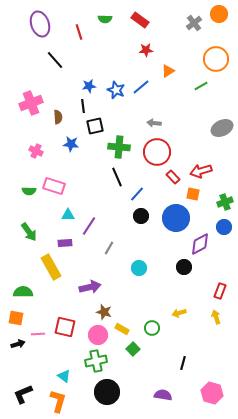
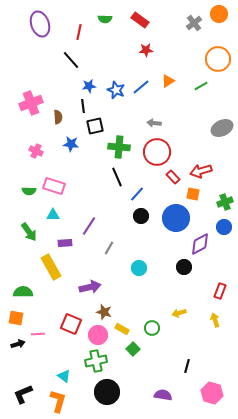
red line at (79, 32): rotated 28 degrees clockwise
orange circle at (216, 59): moved 2 px right
black line at (55, 60): moved 16 px right
orange triangle at (168, 71): moved 10 px down
cyan triangle at (68, 215): moved 15 px left
yellow arrow at (216, 317): moved 1 px left, 3 px down
red square at (65, 327): moved 6 px right, 3 px up; rotated 10 degrees clockwise
black line at (183, 363): moved 4 px right, 3 px down
